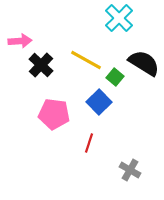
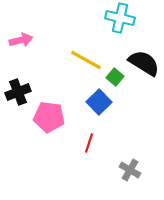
cyan cross: moved 1 px right; rotated 32 degrees counterclockwise
pink arrow: moved 1 px right, 1 px up; rotated 10 degrees counterclockwise
black cross: moved 23 px left, 27 px down; rotated 25 degrees clockwise
pink pentagon: moved 5 px left, 3 px down
